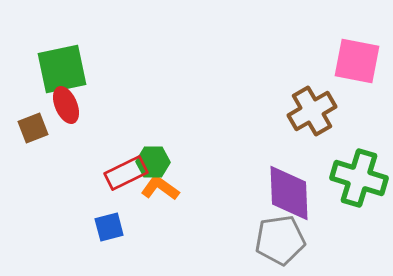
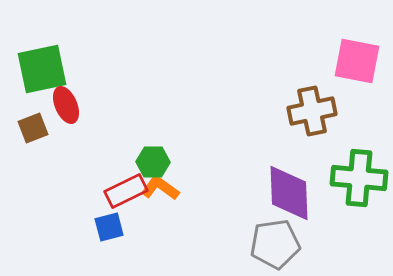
green square: moved 20 px left
brown cross: rotated 18 degrees clockwise
red rectangle: moved 18 px down
green cross: rotated 12 degrees counterclockwise
gray pentagon: moved 5 px left, 4 px down
